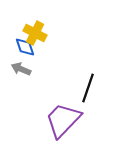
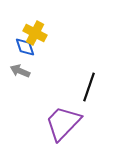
gray arrow: moved 1 px left, 2 px down
black line: moved 1 px right, 1 px up
purple trapezoid: moved 3 px down
